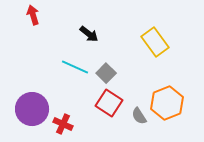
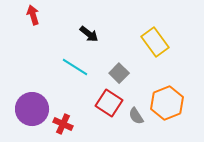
cyan line: rotated 8 degrees clockwise
gray square: moved 13 px right
gray semicircle: moved 3 px left
